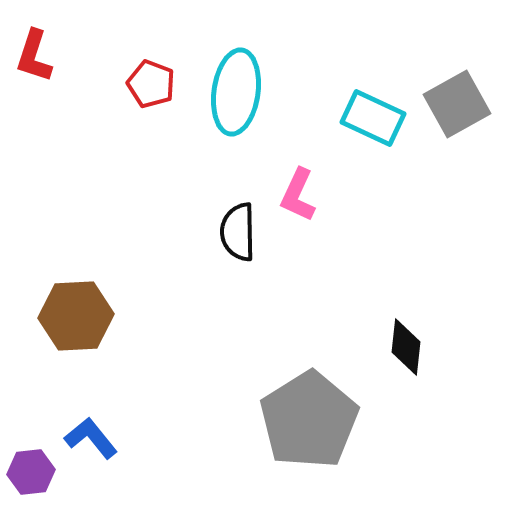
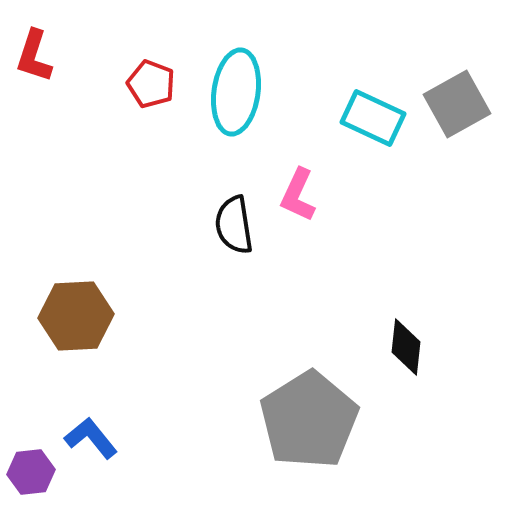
black semicircle: moved 4 px left, 7 px up; rotated 8 degrees counterclockwise
